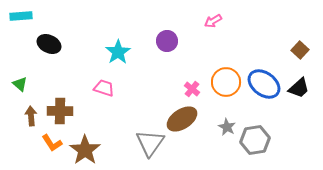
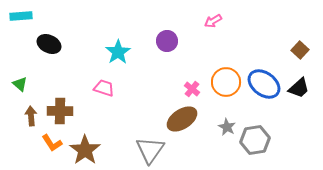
gray triangle: moved 7 px down
